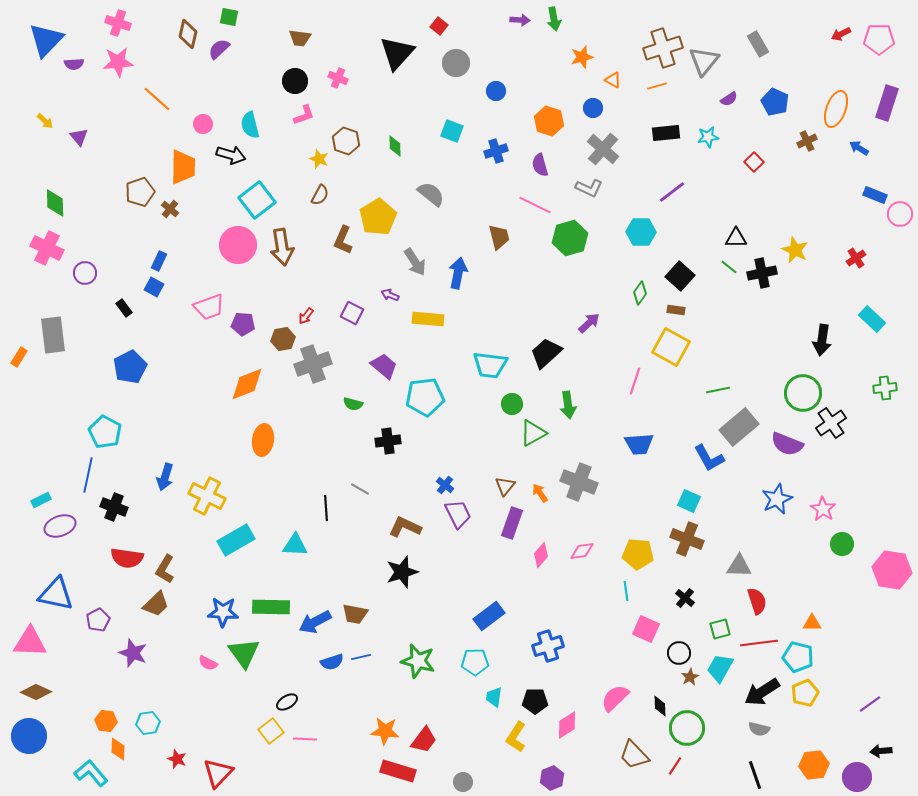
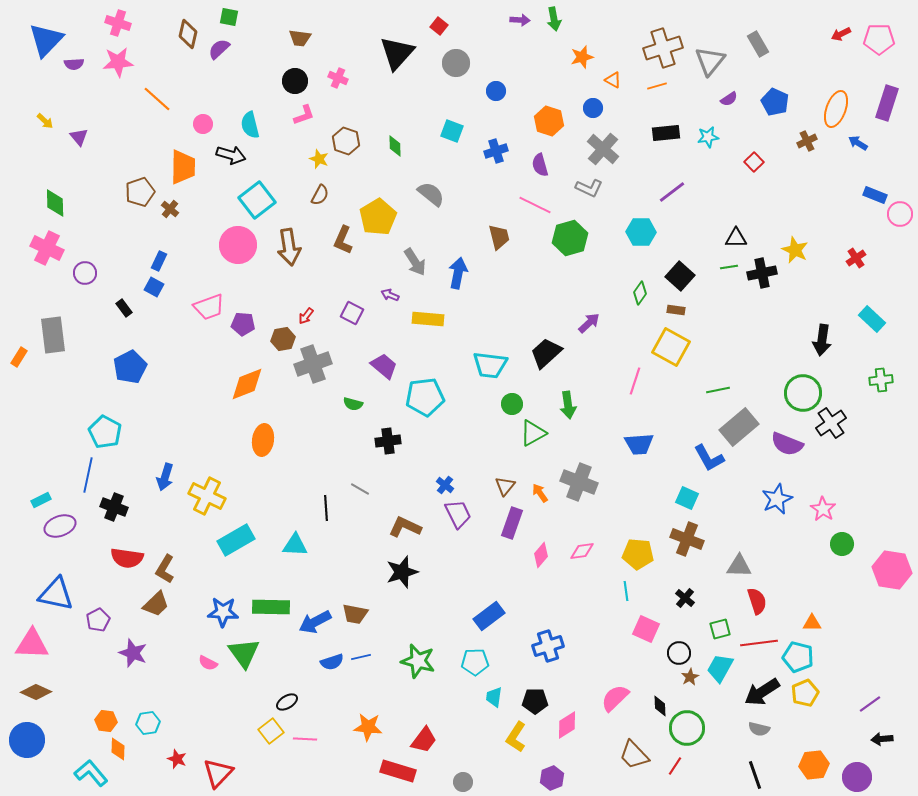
gray triangle at (704, 61): moved 6 px right
blue arrow at (859, 148): moved 1 px left, 5 px up
brown arrow at (282, 247): moved 7 px right
green line at (729, 267): rotated 48 degrees counterclockwise
green cross at (885, 388): moved 4 px left, 8 px up
cyan square at (689, 501): moved 2 px left, 3 px up
pink triangle at (30, 642): moved 2 px right, 2 px down
orange star at (385, 731): moved 17 px left, 4 px up
blue circle at (29, 736): moved 2 px left, 4 px down
black arrow at (881, 751): moved 1 px right, 12 px up
